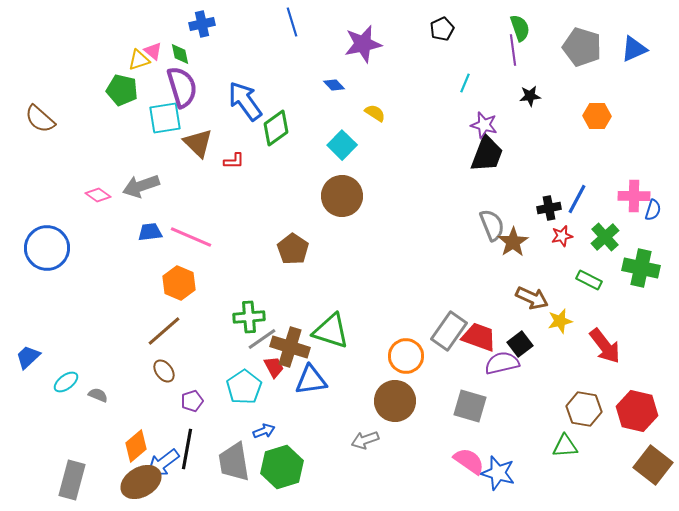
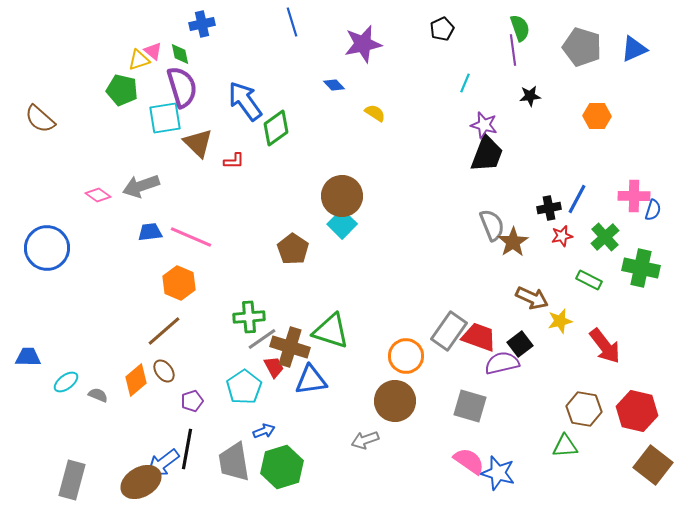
cyan square at (342, 145): moved 79 px down
blue trapezoid at (28, 357): rotated 44 degrees clockwise
orange diamond at (136, 446): moved 66 px up
